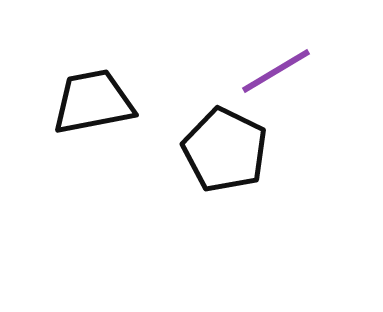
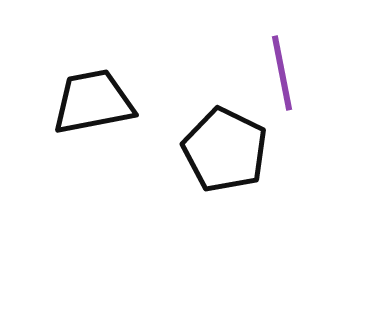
purple line: moved 6 px right, 2 px down; rotated 70 degrees counterclockwise
